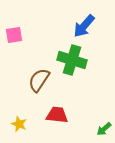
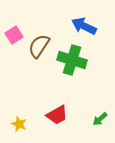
blue arrow: rotated 75 degrees clockwise
pink square: rotated 24 degrees counterclockwise
brown semicircle: moved 34 px up
red trapezoid: rotated 145 degrees clockwise
green arrow: moved 4 px left, 10 px up
